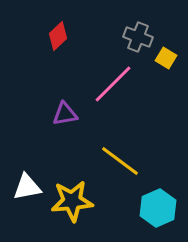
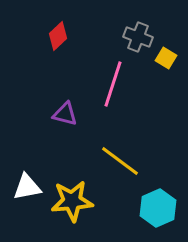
pink line: rotated 27 degrees counterclockwise
purple triangle: rotated 24 degrees clockwise
